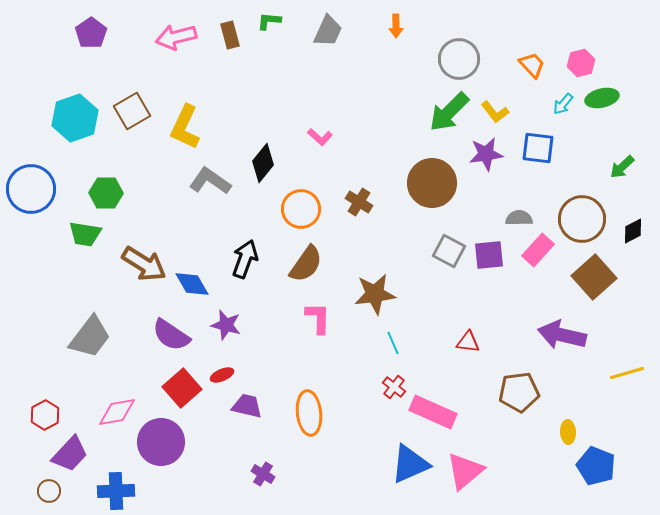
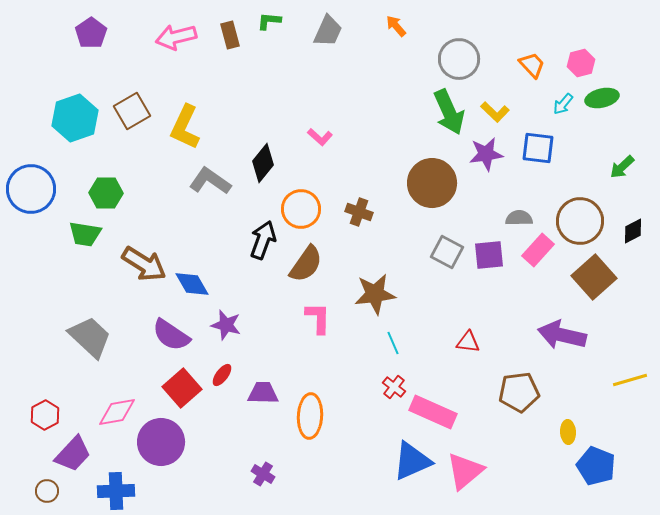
orange arrow at (396, 26): rotated 140 degrees clockwise
green arrow at (449, 112): rotated 69 degrees counterclockwise
yellow L-shape at (495, 112): rotated 8 degrees counterclockwise
brown cross at (359, 202): moved 10 px down; rotated 12 degrees counterclockwise
brown circle at (582, 219): moved 2 px left, 2 px down
gray square at (449, 251): moved 2 px left, 1 px down
black arrow at (245, 259): moved 18 px right, 19 px up
gray trapezoid at (90, 337): rotated 84 degrees counterclockwise
yellow line at (627, 373): moved 3 px right, 7 px down
red ellipse at (222, 375): rotated 30 degrees counterclockwise
purple trapezoid at (247, 406): moved 16 px right, 13 px up; rotated 12 degrees counterclockwise
orange ellipse at (309, 413): moved 1 px right, 3 px down; rotated 9 degrees clockwise
purple trapezoid at (70, 454): moved 3 px right
blue triangle at (410, 464): moved 2 px right, 3 px up
brown circle at (49, 491): moved 2 px left
